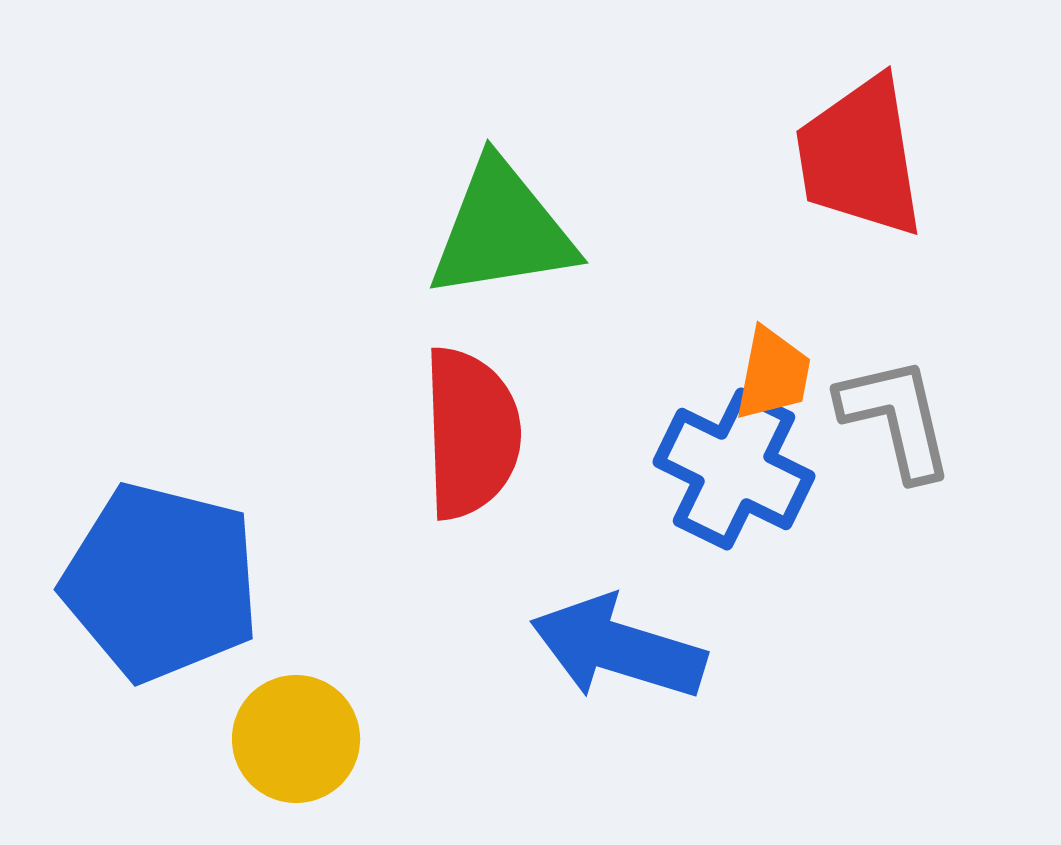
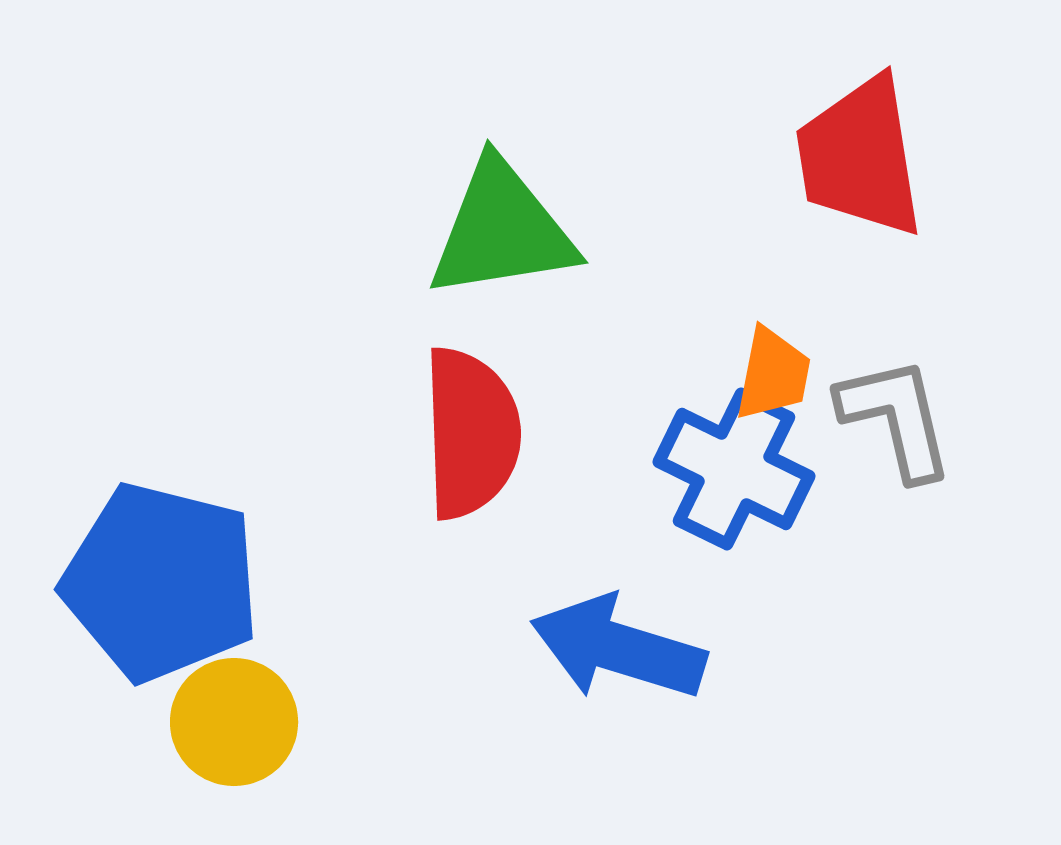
yellow circle: moved 62 px left, 17 px up
